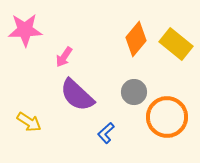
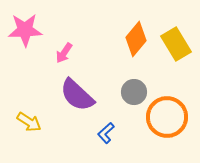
yellow rectangle: rotated 20 degrees clockwise
pink arrow: moved 4 px up
